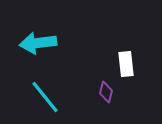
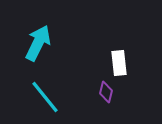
cyan arrow: rotated 123 degrees clockwise
white rectangle: moved 7 px left, 1 px up
